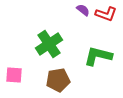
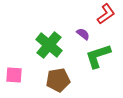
purple semicircle: moved 24 px down
red L-shape: rotated 55 degrees counterclockwise
green cross: moved 1 px down; rotated 16 degrees counterclockwise
green L-shape: rotated 32 degrees counterclockwise
